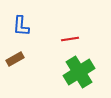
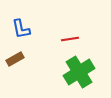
blue L-shape: moved 3 px down; rotated 15 degrees counterclockwise
